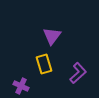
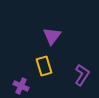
yellow rectangle: moved 2 px down
purple L-shape: moved 4 px right, 2 px down; rotated 15 degrees counterclockwise
